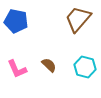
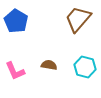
blue pentagon: rotated 20 degrees clockwise
brown semicircle: rotated 35 degrees counterclockwise
pink L-shape: moved 2 px left, 2 px down
